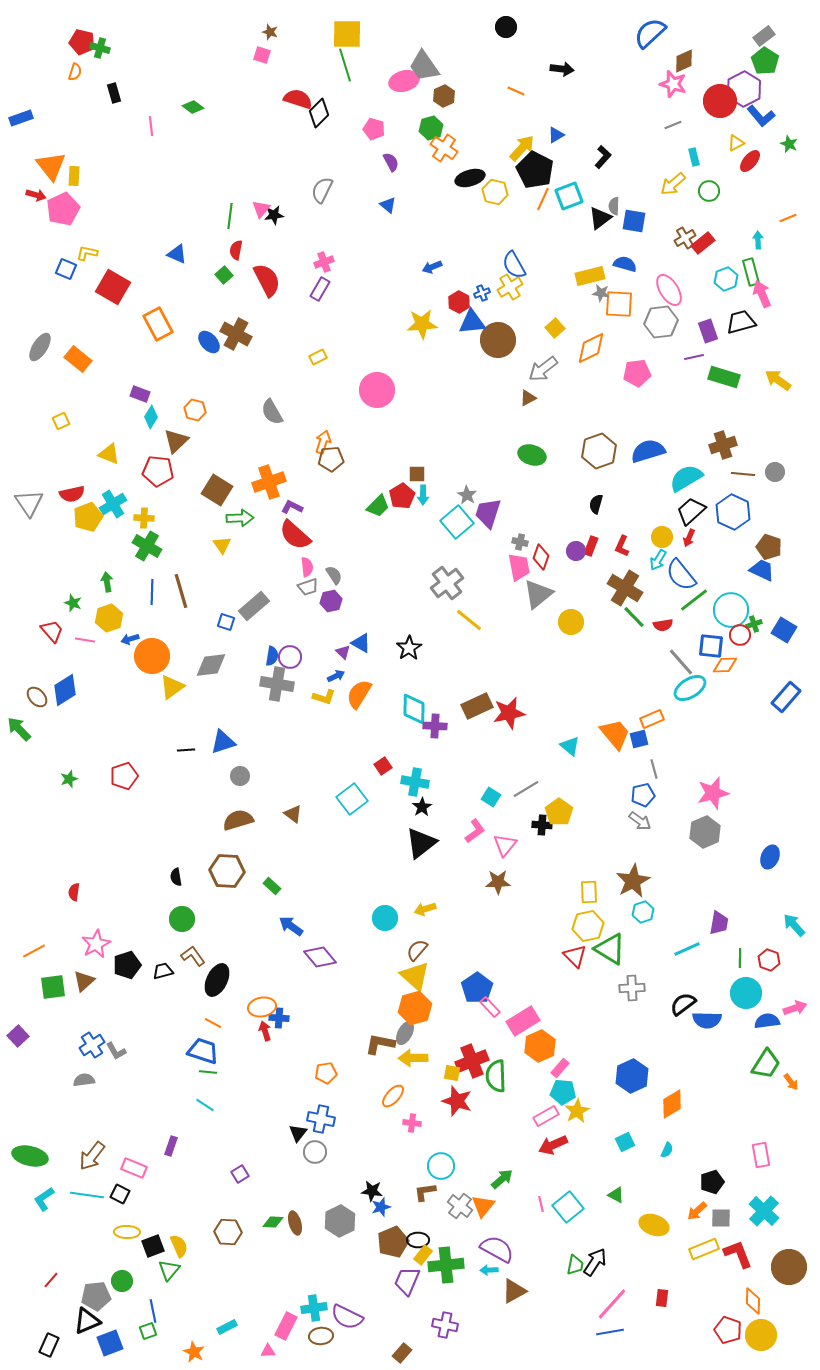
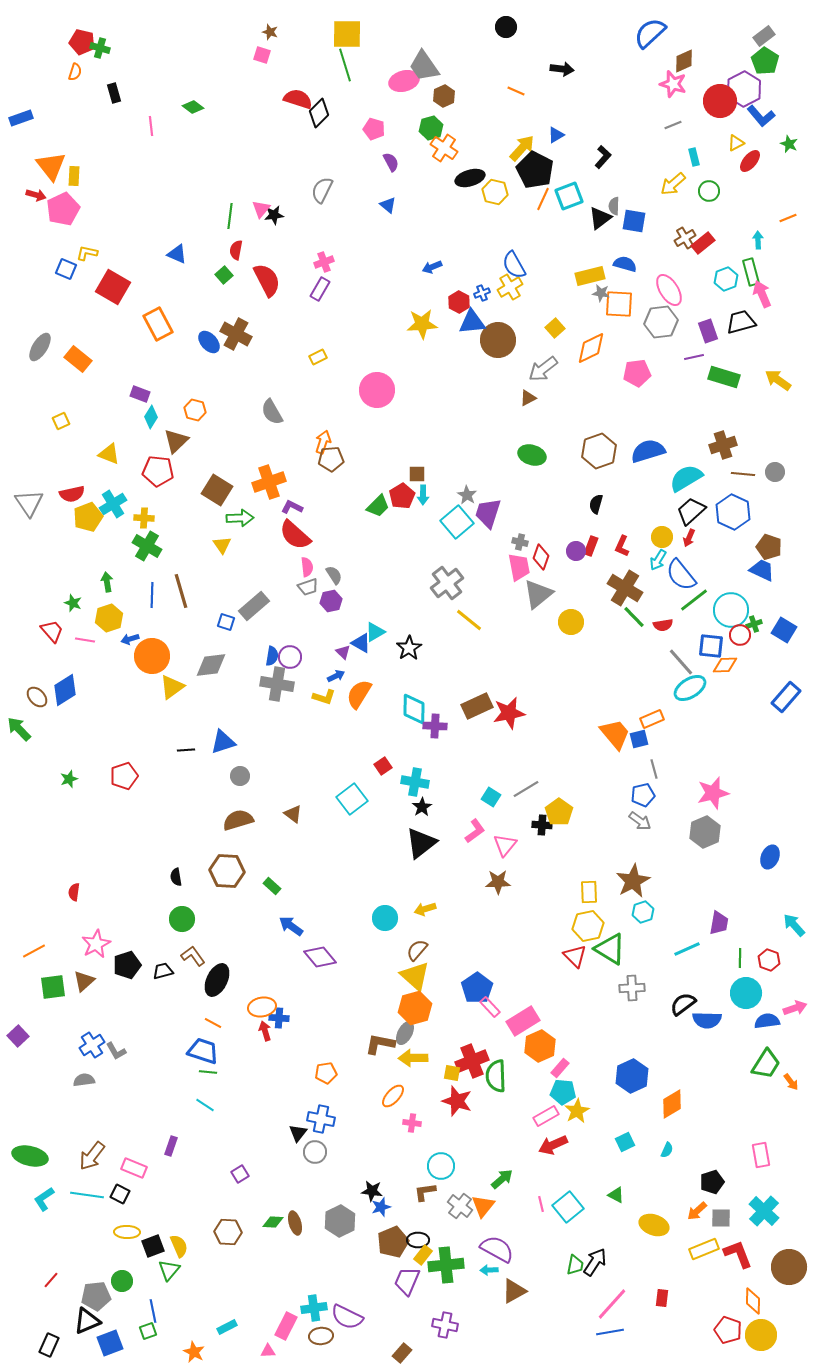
blue line at (152, 592): moved 3 px down
cyan triangle at (570, 746): moved 195 px left, 114 px up; rotated 50 degrees clockwise
